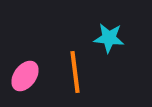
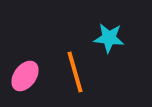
orange line: rotated 9 degrees counterclockwise
